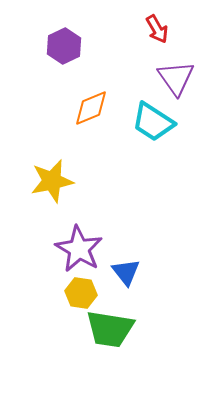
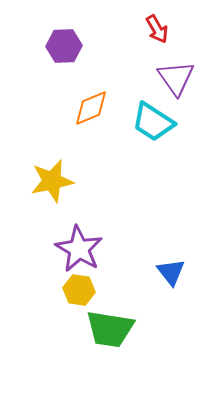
purple hexagon: rotated 24 degrees clockwise
blue triangle: moved 45 px right
yellow hexagon: moved 2 px left, 3 px up
